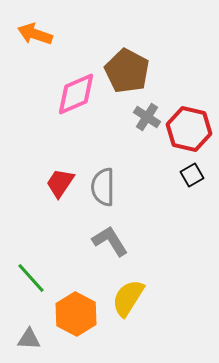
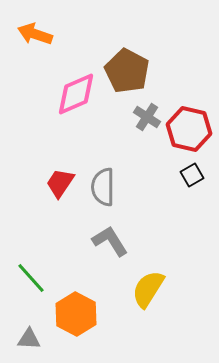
yellow semicircle: moved 20 px right, 9 px up
